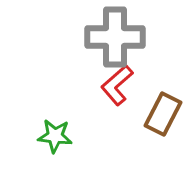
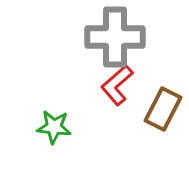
brown rectangle: moved 5 px up
green star: moved 1 px left, 9 px up
